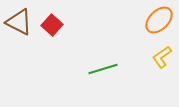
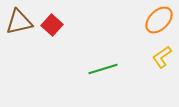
brown triangle: rotated 40 degrees counterclockwise
